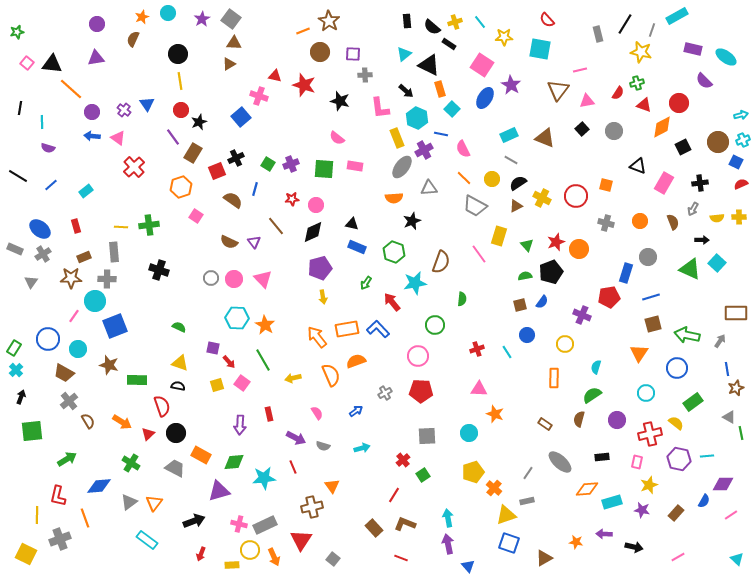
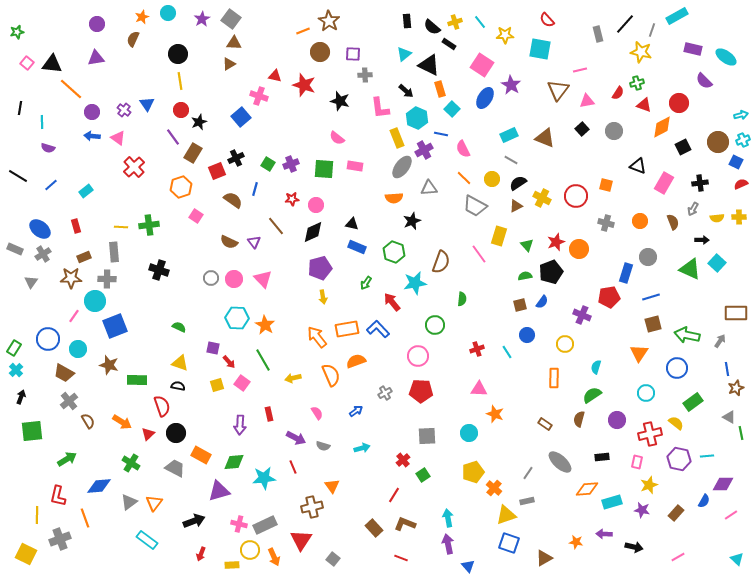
black line at (625, 24): rotated 10 degrees clockwise
yellow star at (504, 37): moved 1 px right, 2 px up
